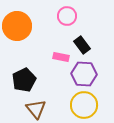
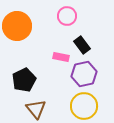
purple hexagon: rotated 15 degrees counterclockwise
yellow circle: moved 1 px down
